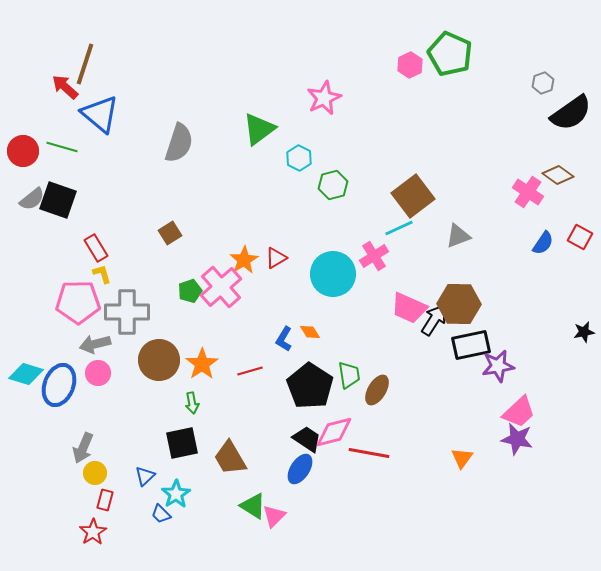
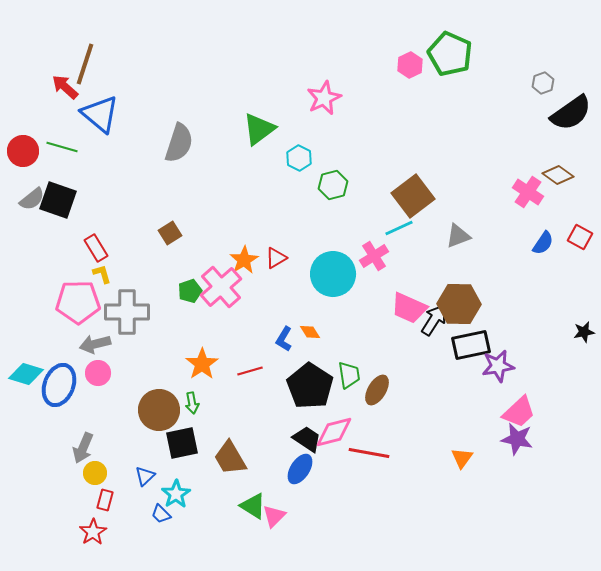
brown circle at (159, 360): moved 50 px down
